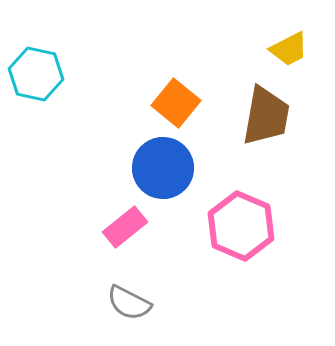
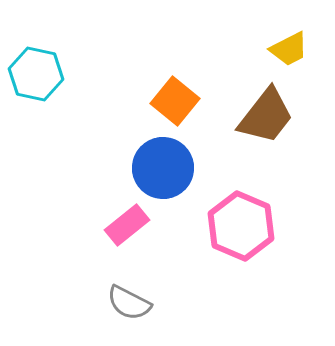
orange square: moved 1 px left, 2 px up
brown trapezoid: rotated 28 degrees clockwise
pink rectangle: moved 2 px right, 2 px up
